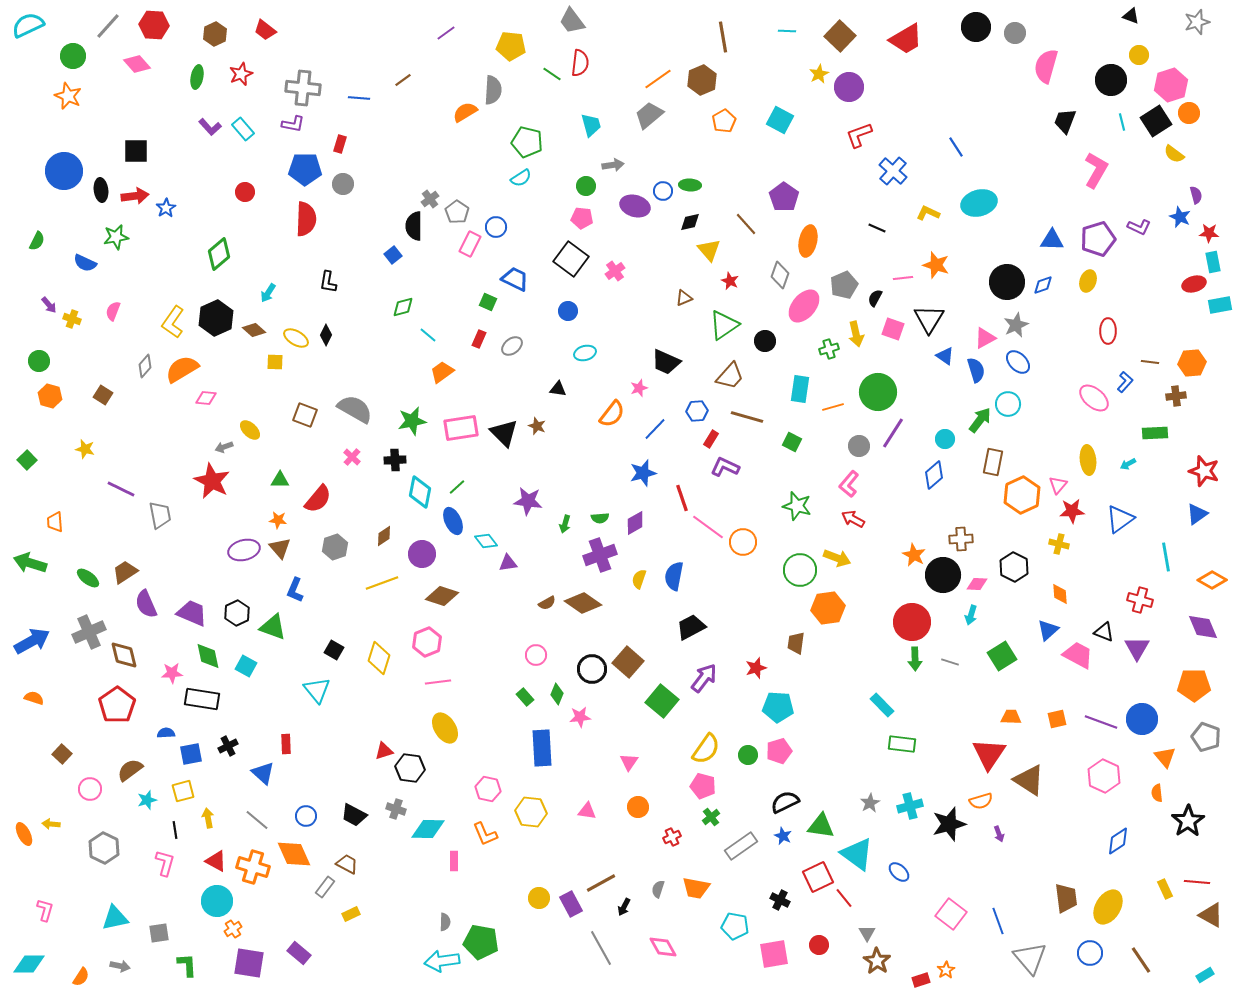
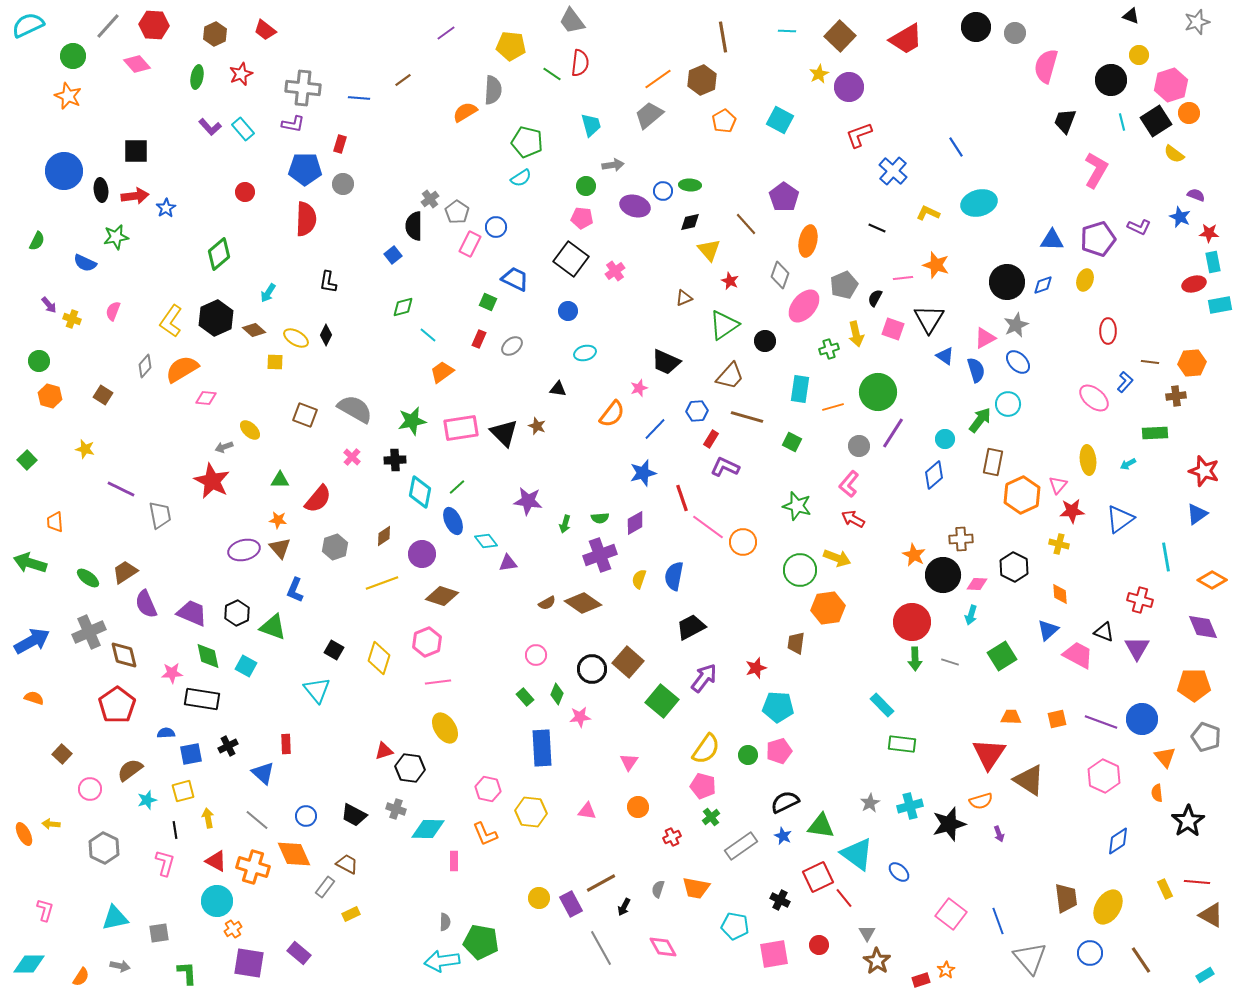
purple semicircle at (1196, 195): rotated 54 degrees counterclockwise
yellow ellipse at (1088, 281): moved 3 px left, 1 px up
yellow L-shape at (173, 322): moved 2 px left, 1 px up
green L-shape at (187, 965): moved 8 px down
